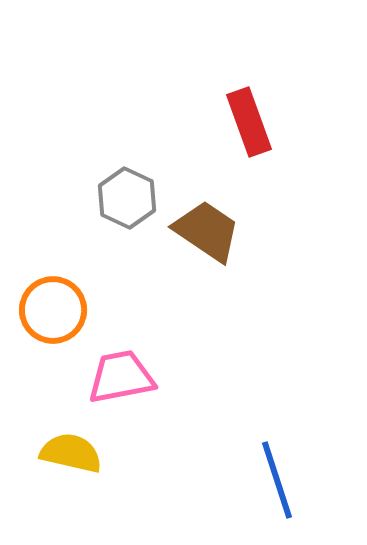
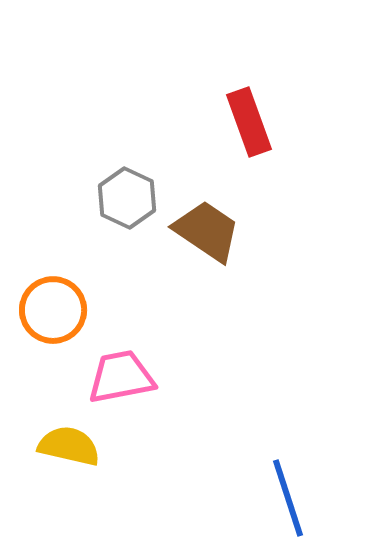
yellow semicircle: moved 2 px left, 7 px up
blue line: moved 11 px right, 18 px down
